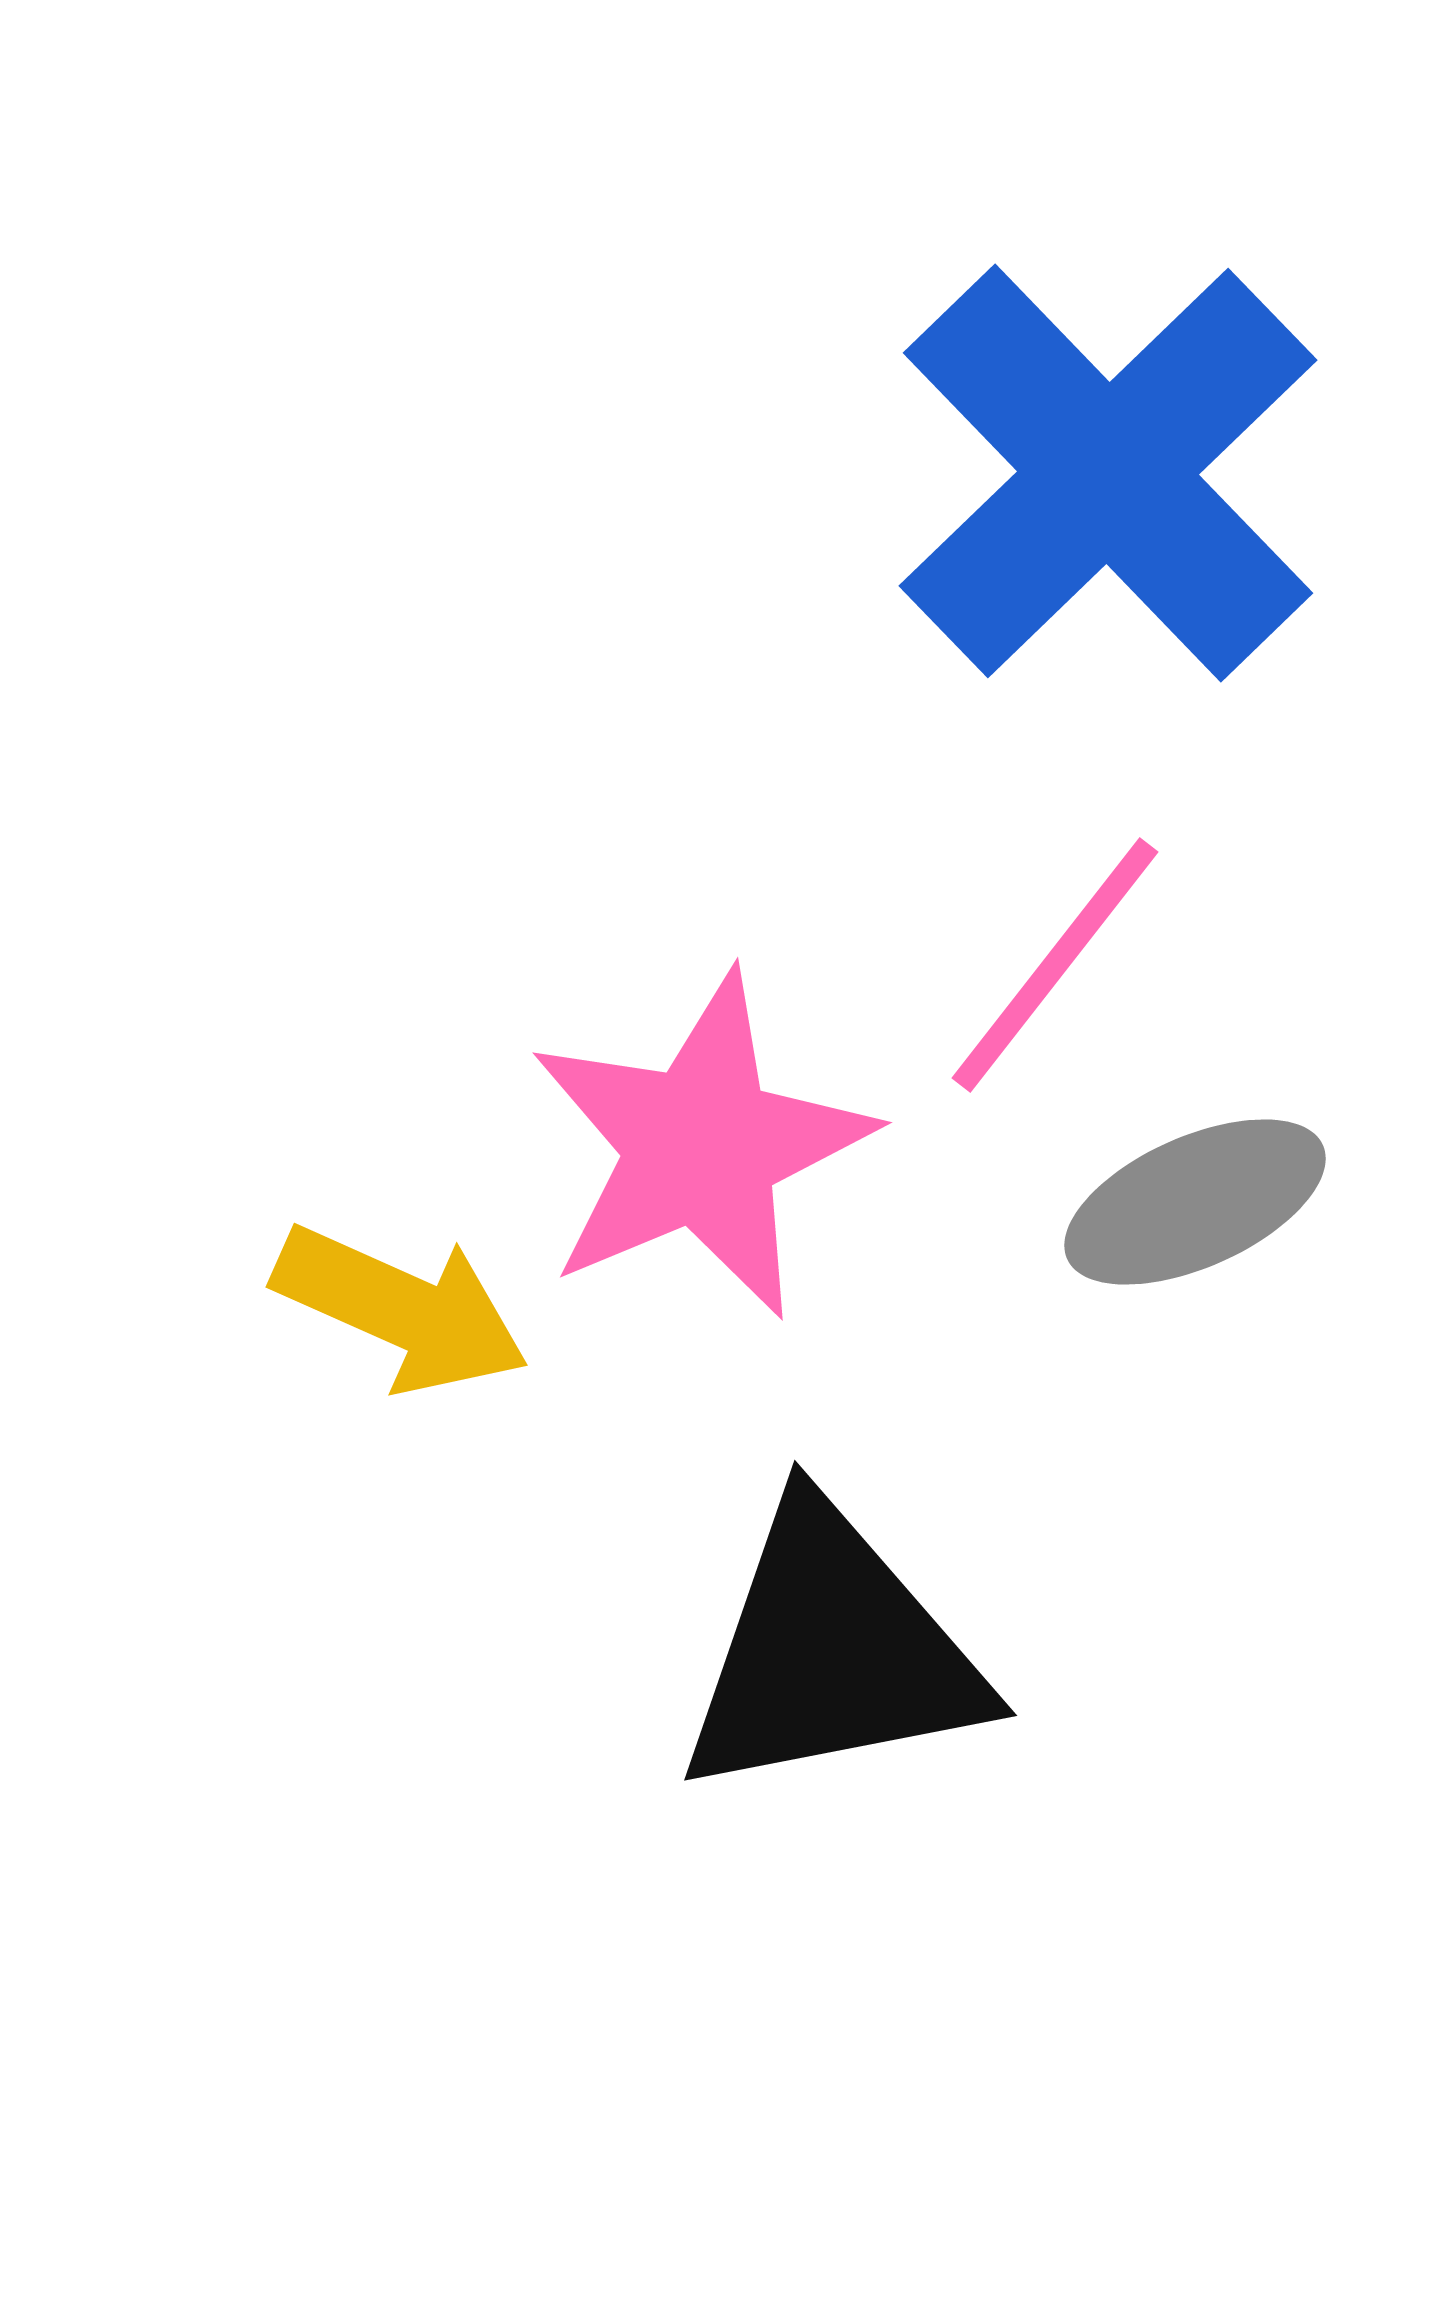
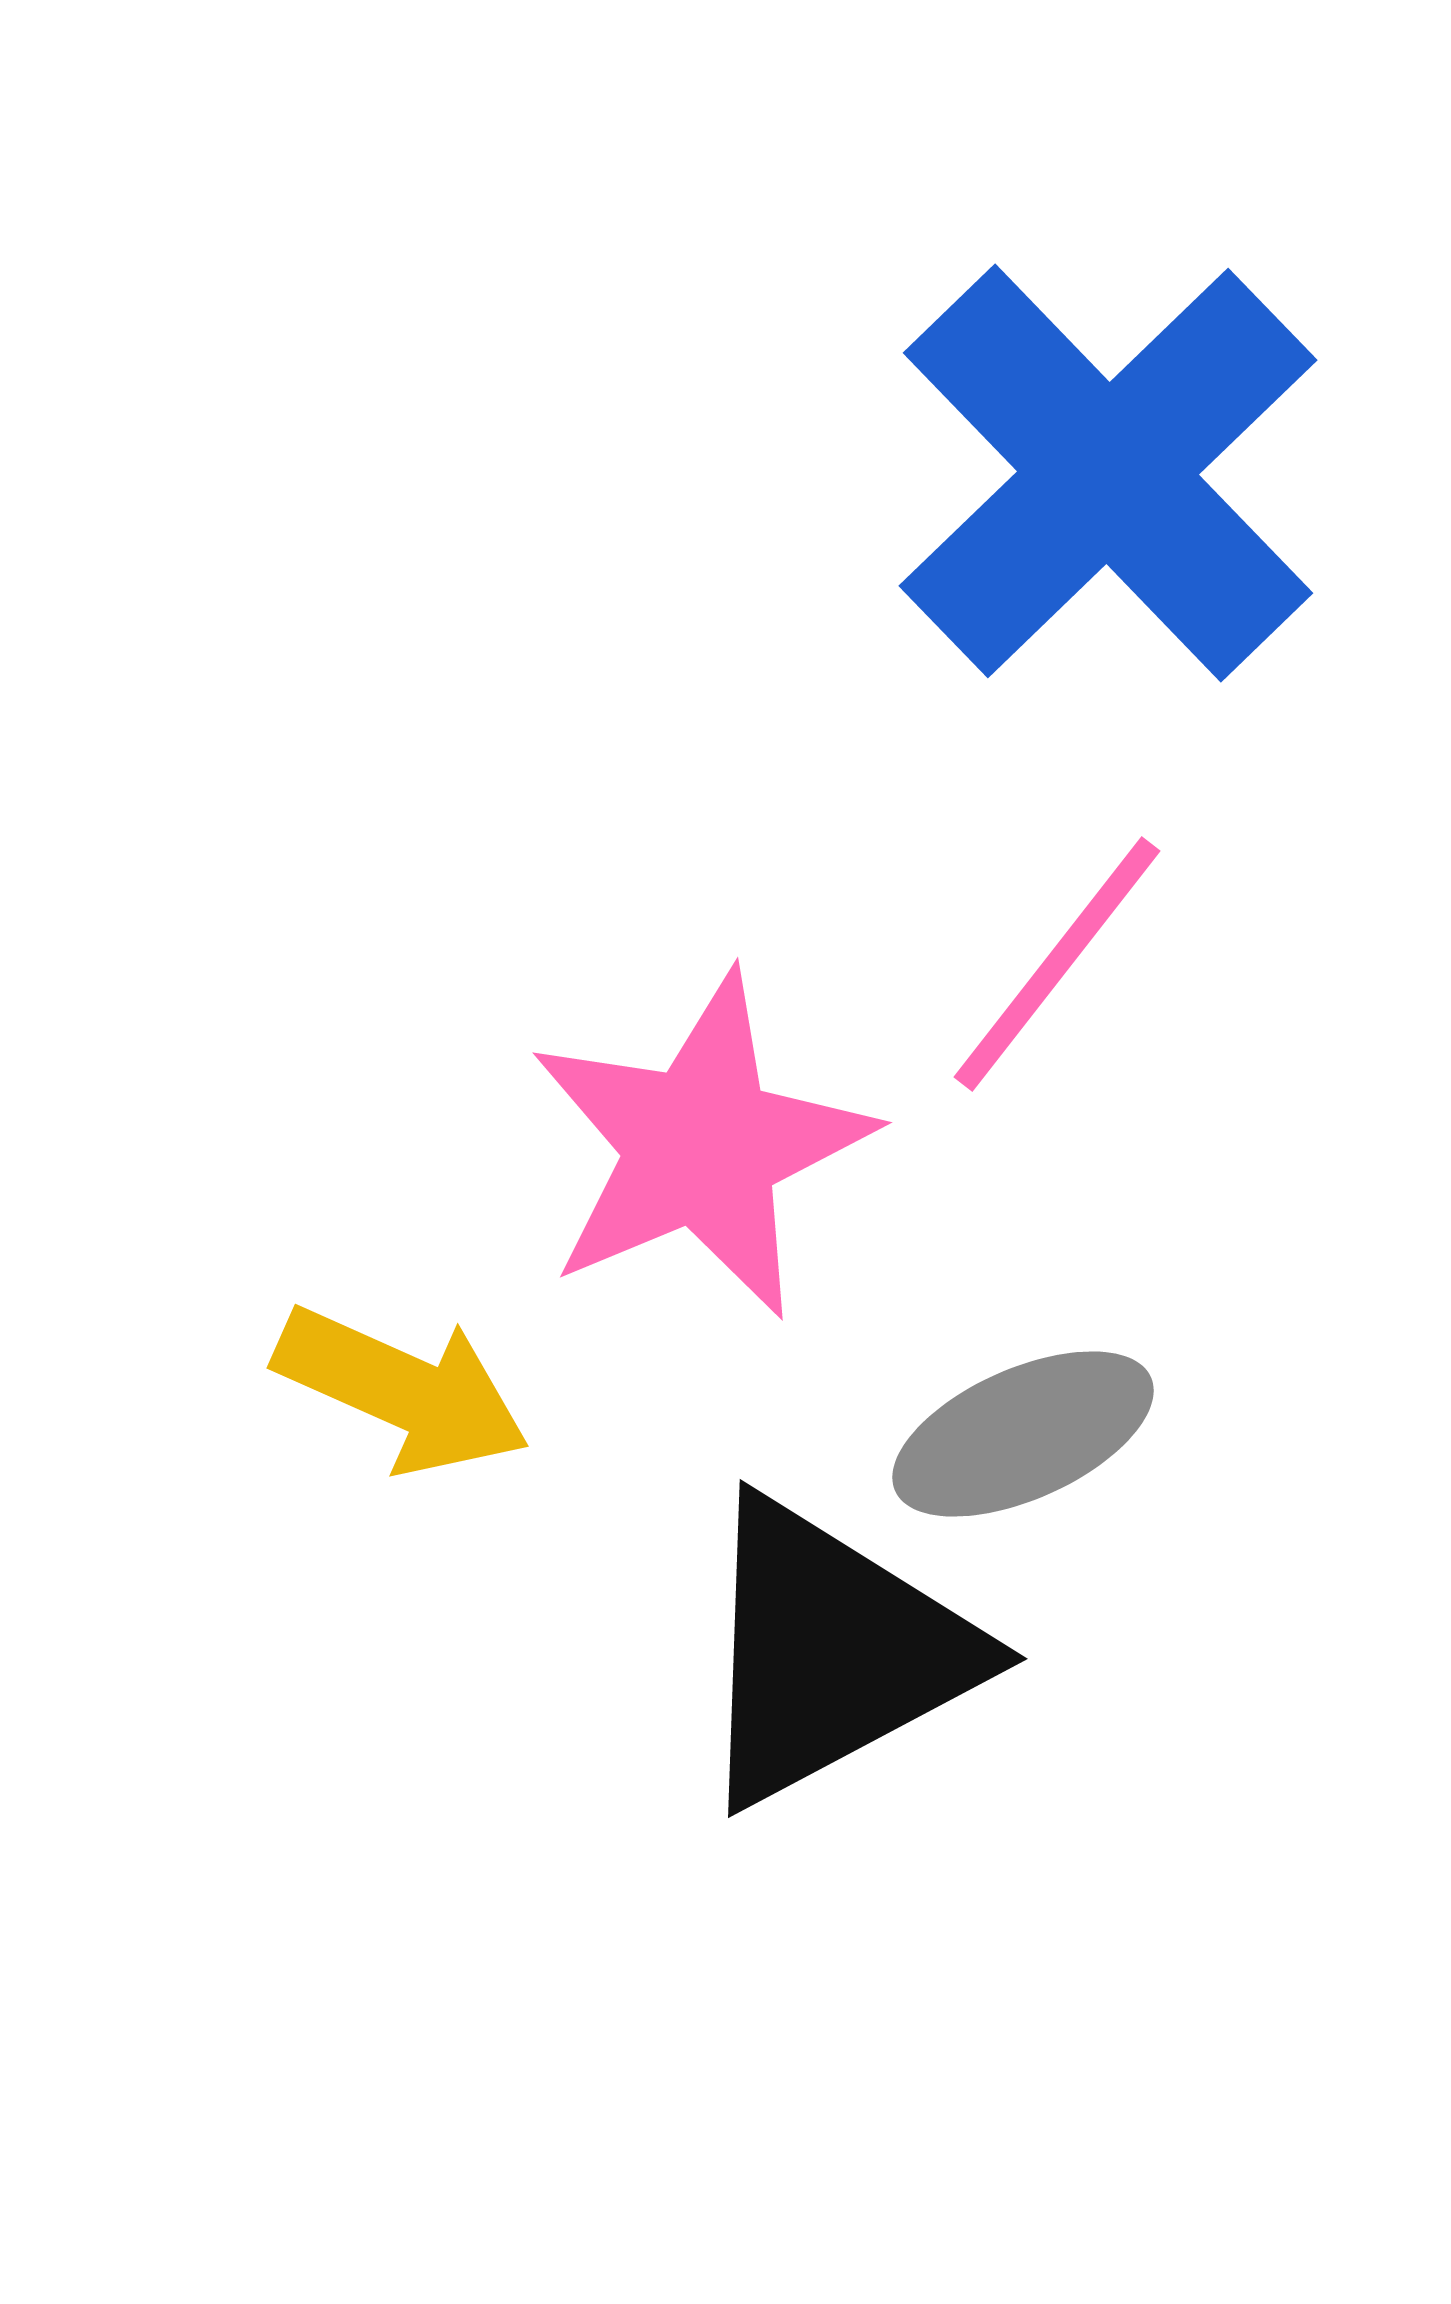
pink line: moved 2 px right, 1 px up
gray ellipse: moved 172 px left, 232 px down
yellow arrow: moved 1 px right, 81 px down
black triangle: rotated 17 degrees counterclockwise
